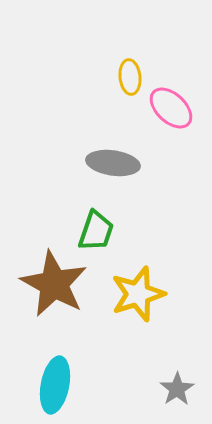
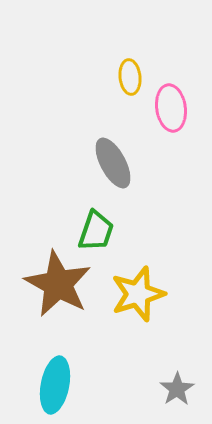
pink ellipse: rotated 39 degrees clockwise
gray ellipse: rotated 54 degrees clockwise
brown star: moved 4 px right
